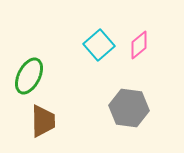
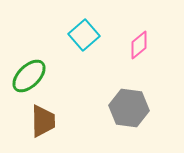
cyan square: moved 15 px left, 10 px up
green ellipse: rotated 18 degrees clockwise
